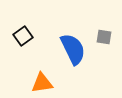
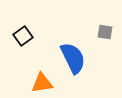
gray square: moved 1 px right, 5 px up
blue semicircle: moved 9 px down
